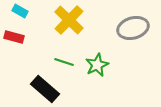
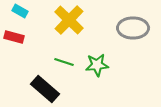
gray ellipse: rotated 16 degrees clockwise
green star: rotated 20 degrees clockwise
